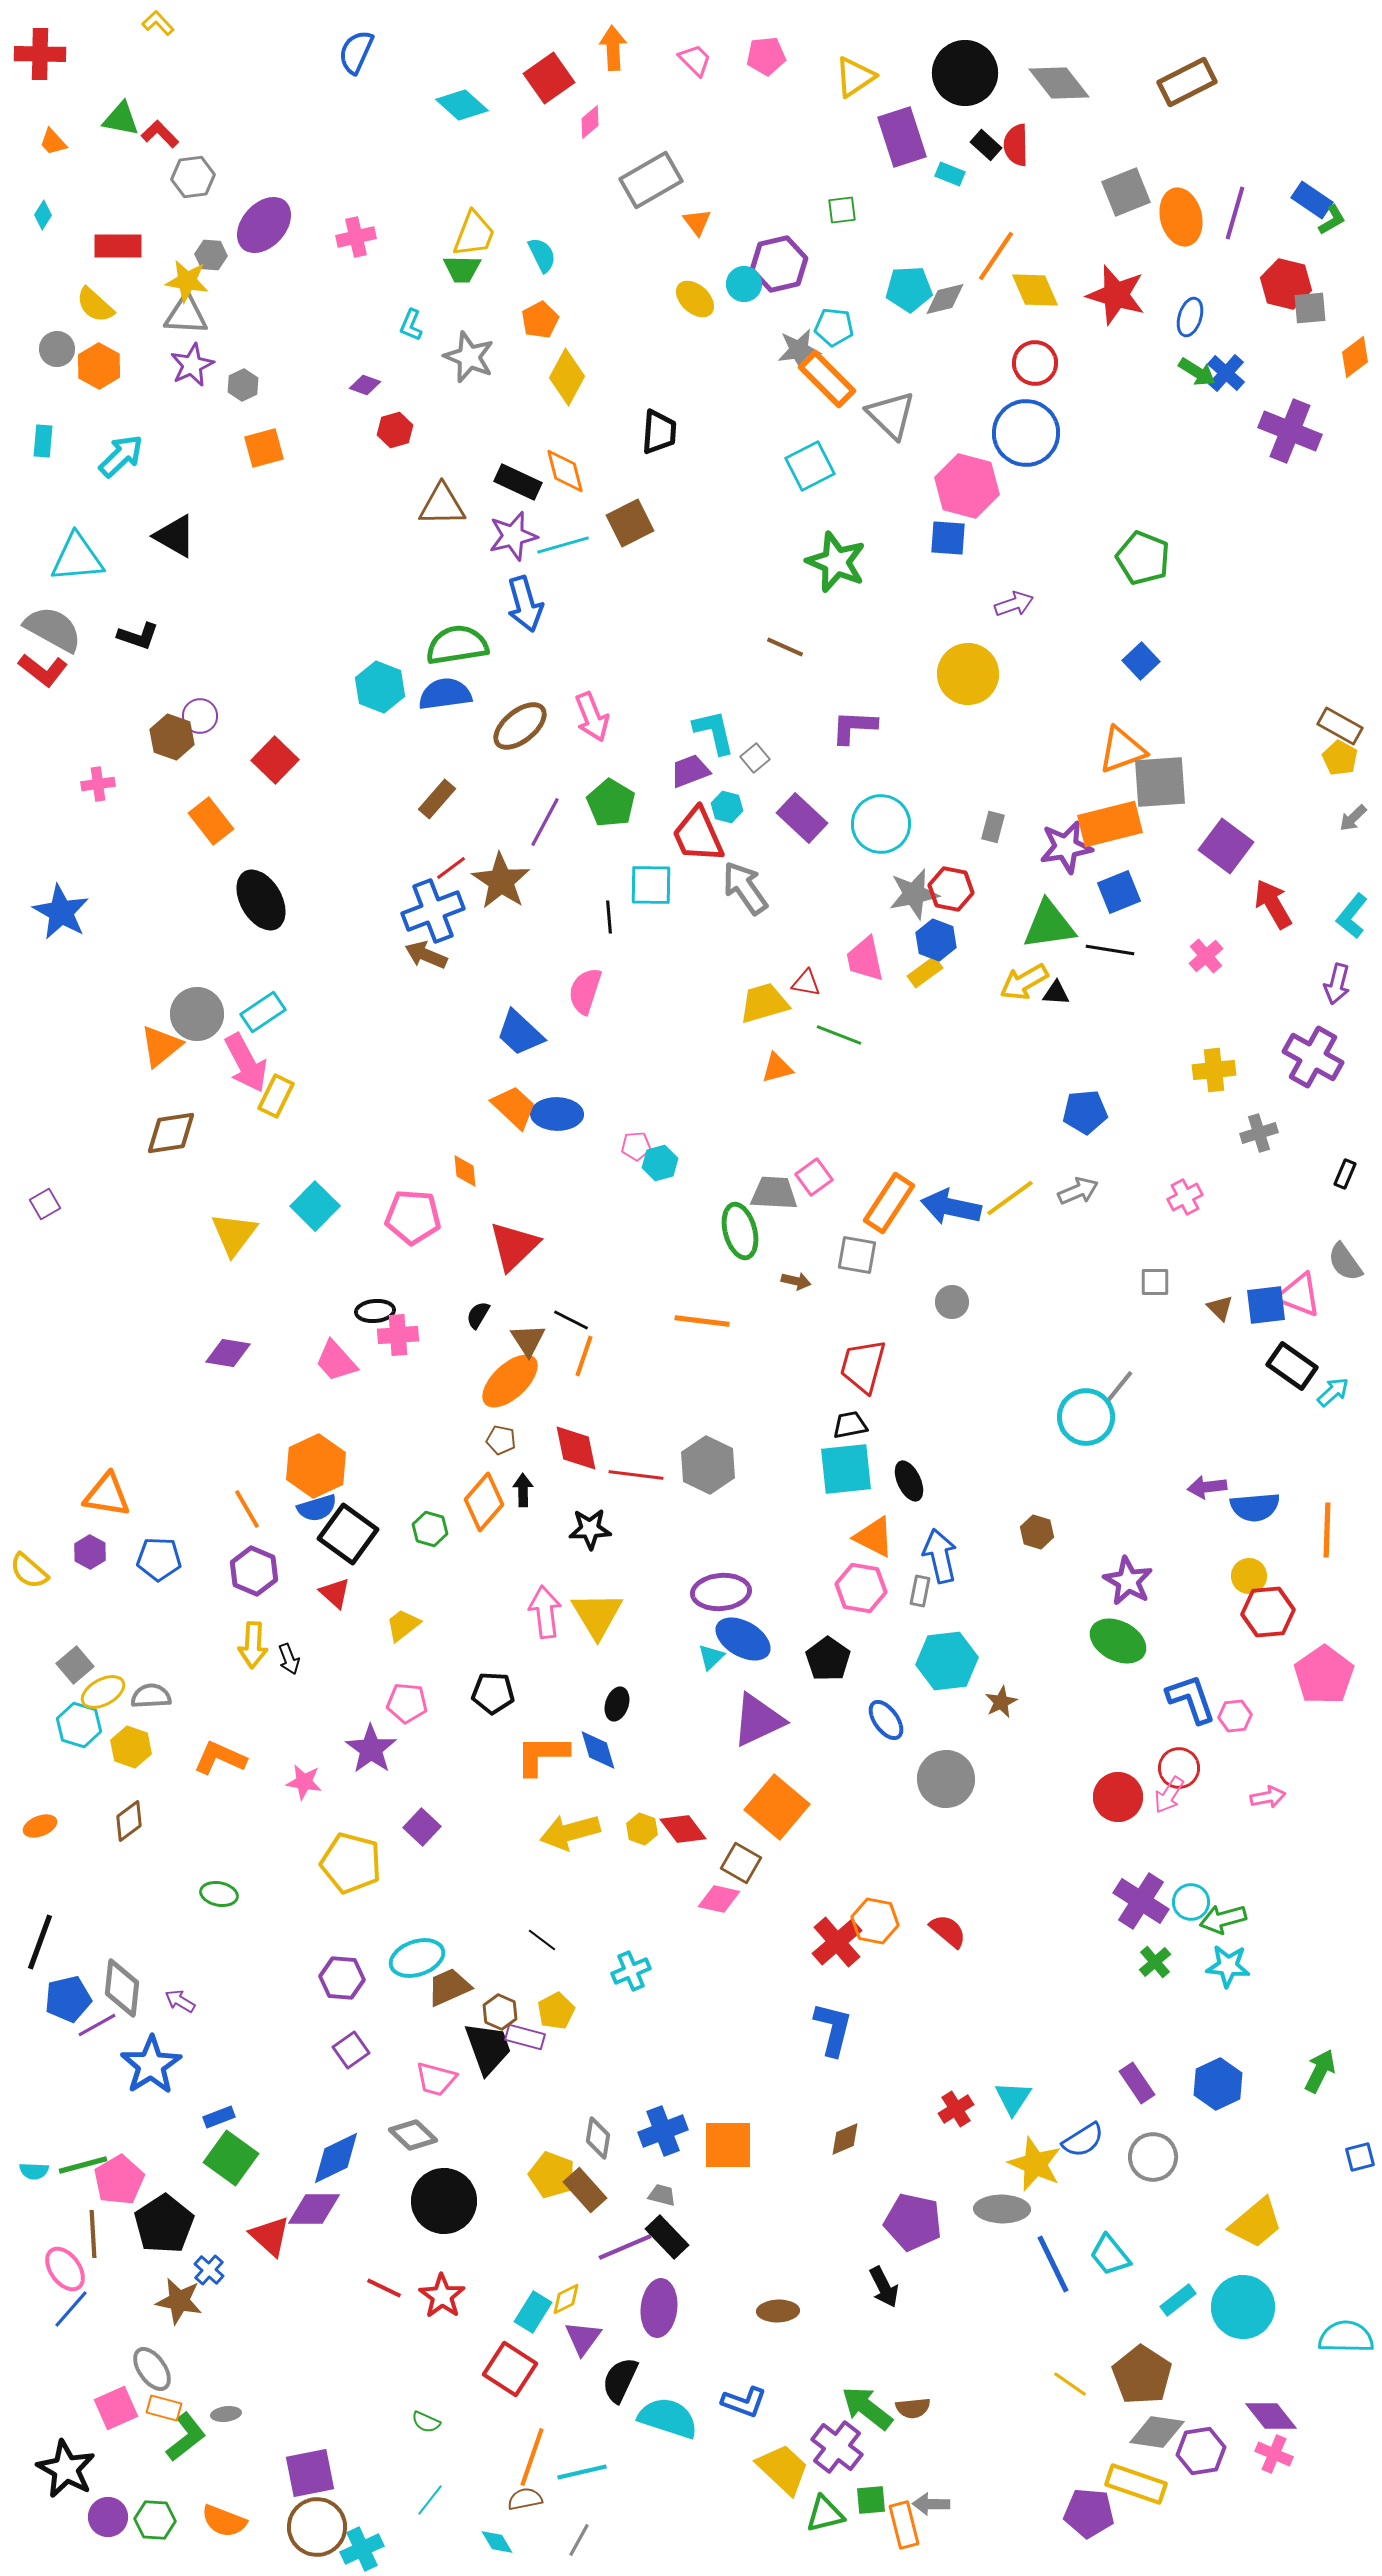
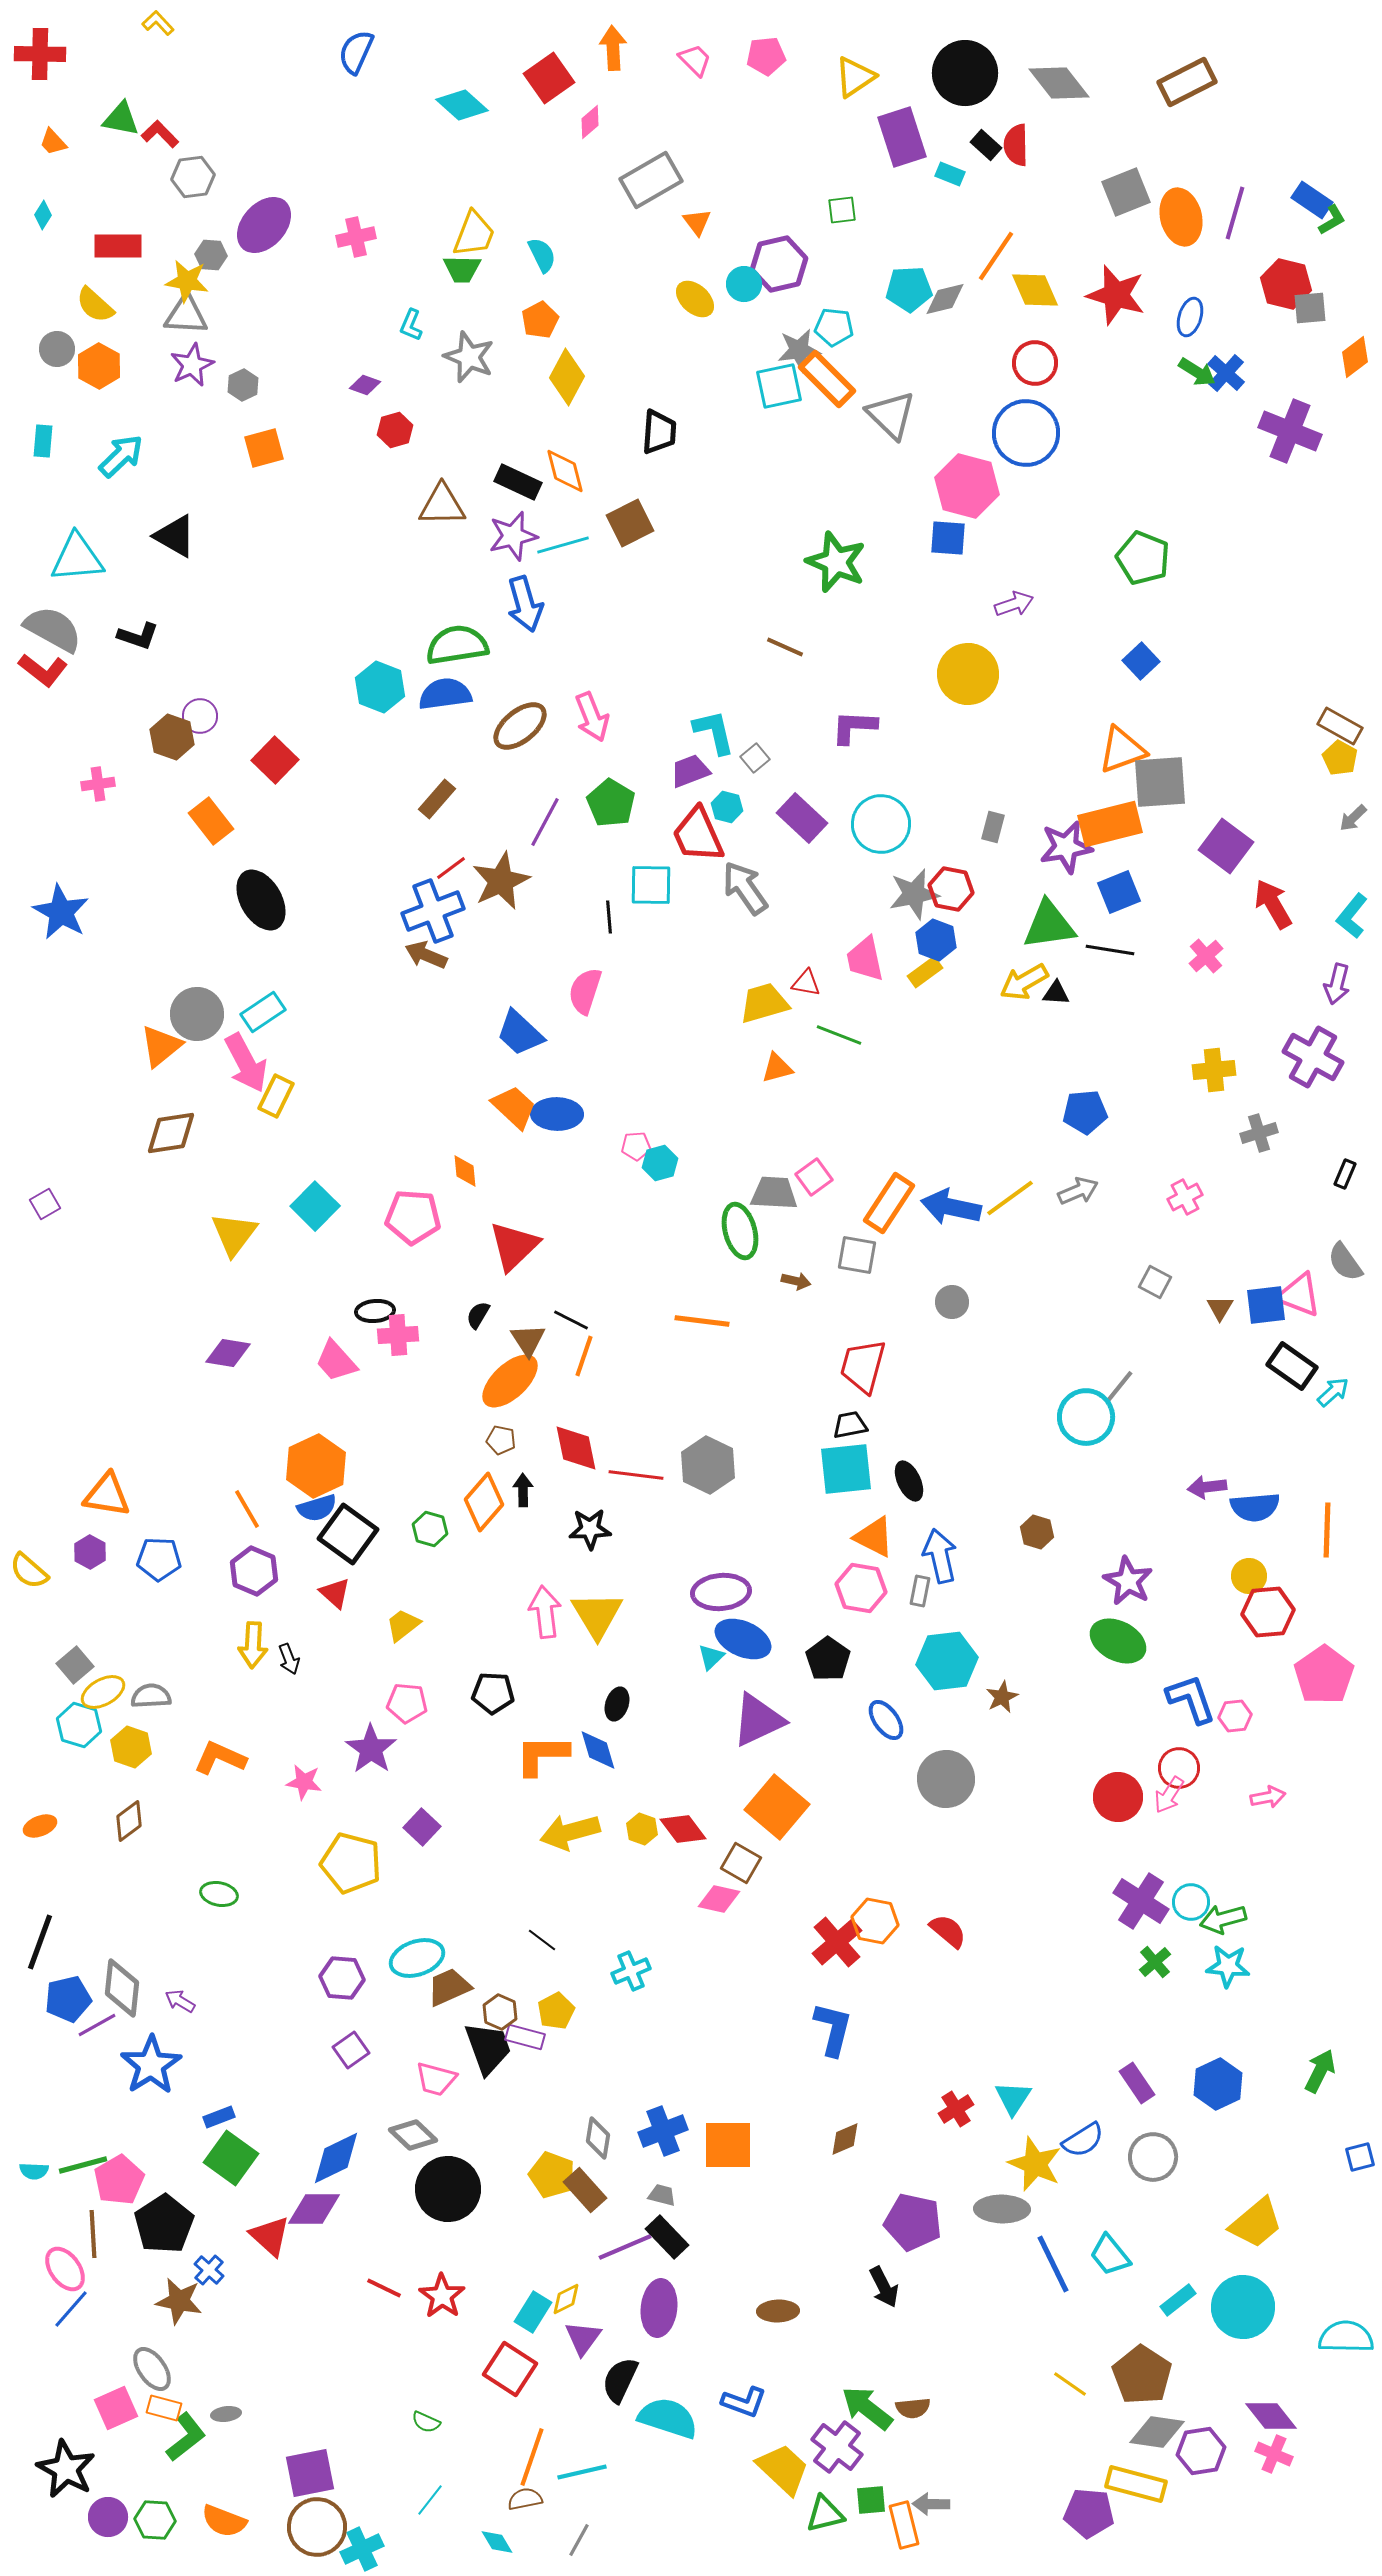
cyan square at (810, 466): moved 31 px left, 80 px up; rotated 15 degrees clockwise
brown star at (501, 881): rotated 14 degrees clockwise
gray square at (1155, 1282): rotated 28 degrees clockwise
brown triangle at (1220, 1308): rotated 16 degrees clockwise
blue ellipse at (743, 1639): rotated 6 degrees counterclockwise
brown star at (1001, 1702): moved 1 px right, 5 px up
black circle at (444, 2201): moved 4 px right, 12 px up
yellow rectangle at (1136, 2484): rotated 4 degrees counterclockwise
